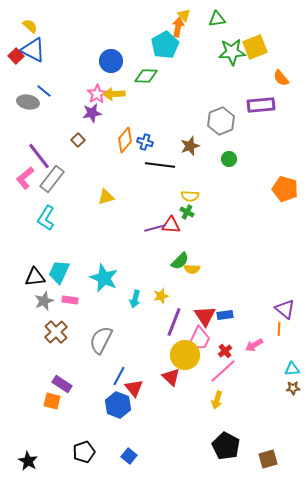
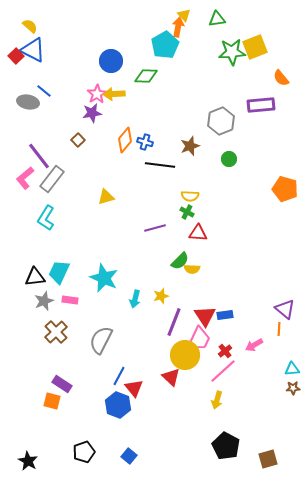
red triangle at (171, 225): moved 27 px right, 8 px down
